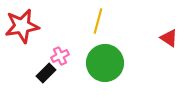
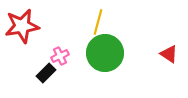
yellow line: moved 1 px down
red triangle: moved 16 px down
green circle: moved 10 px up
